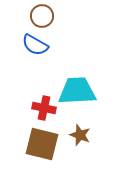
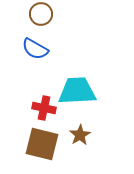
brown circle: moved 1 px left, 2 px up
blue semicircle: moved 4 px down
brown star: rotated 20 degrees clockwise
